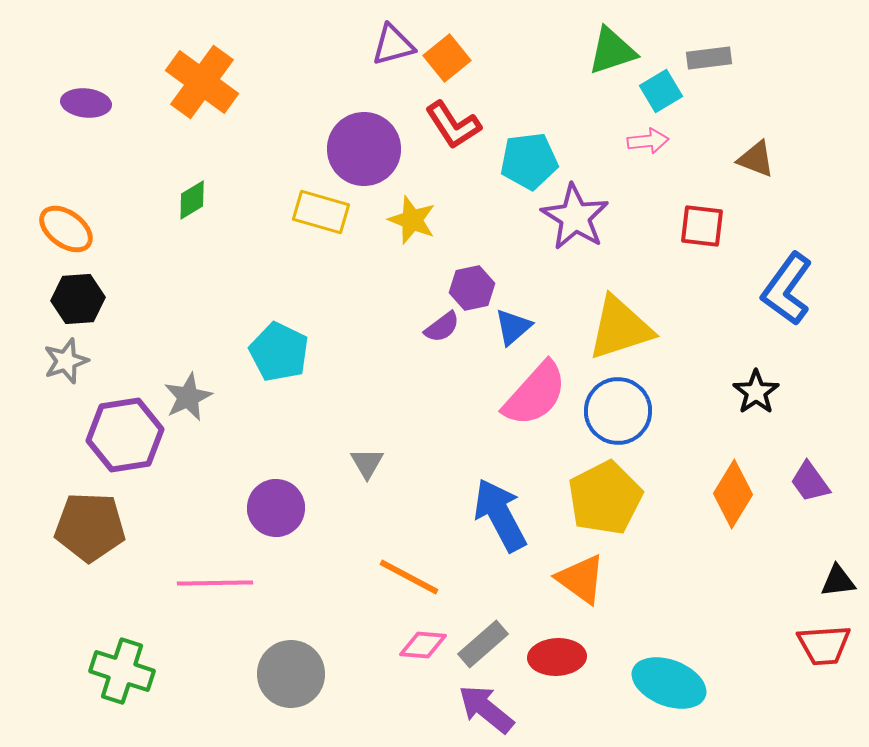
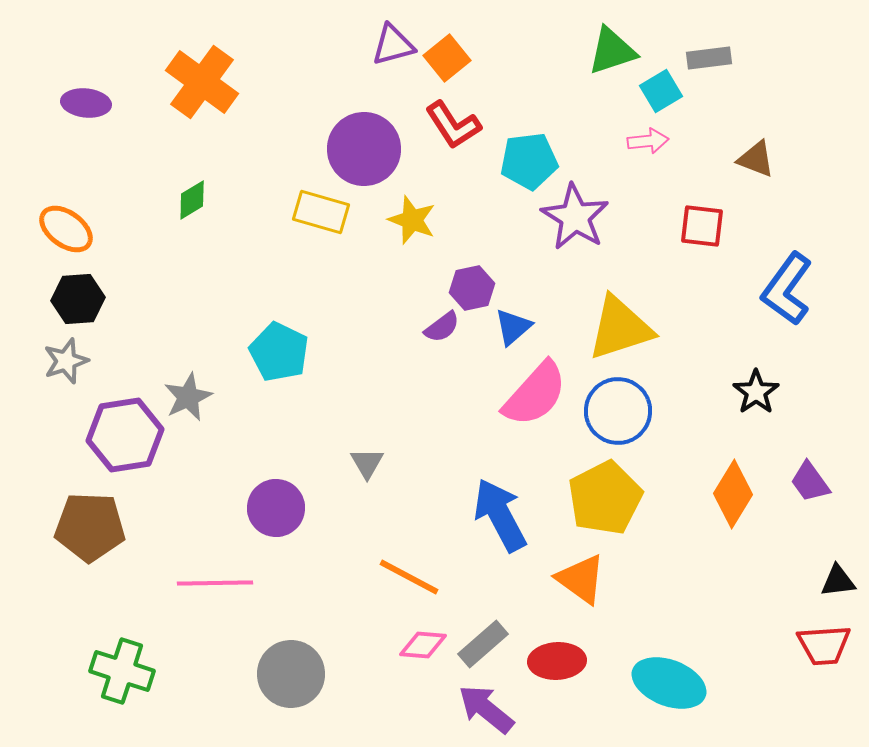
red ellipse at (557, 657): moved 4 px down
